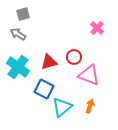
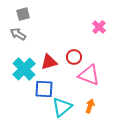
pink cross: moved 2 px right, 1 px up
cyan cross: moved 6 px right, 2 px down; rotated 10 degrees clockwise
blue square: rotated 24 degrees counterclockwise
